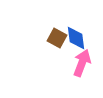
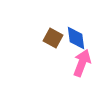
brown square: moved 4 px left
